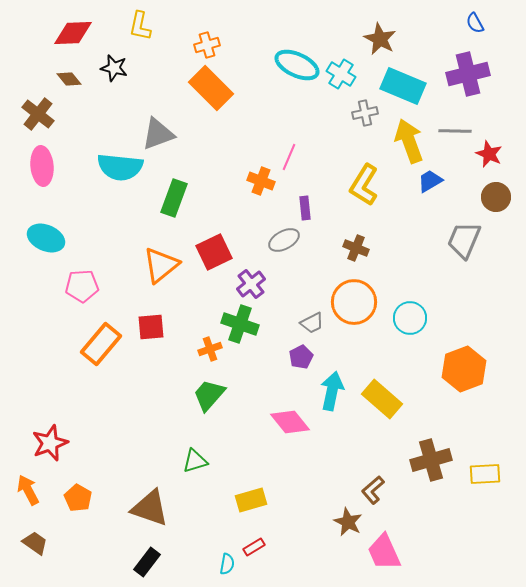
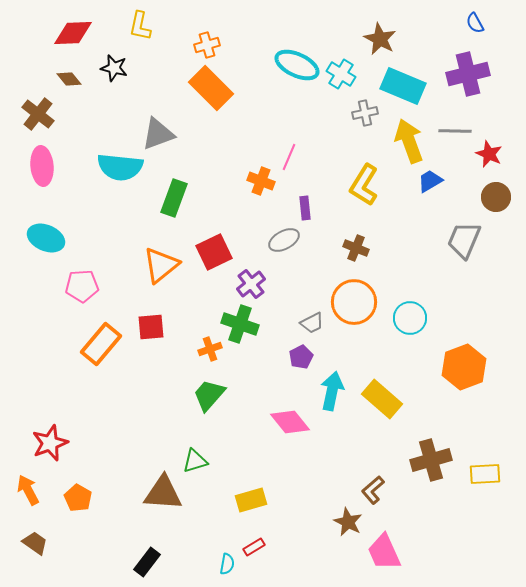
orange hexagon at (464, 369): moved 2 px up
brown triangle at (150, 508): moved 13 px right, 15 px up; rotated 15 degrees counterclockwise
